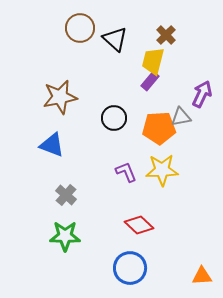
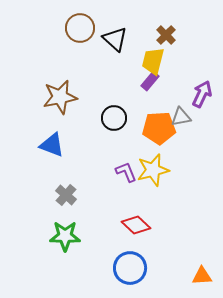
yellow star: moved 9 px left; rotated 12 degrees counterclockwise
red diamond: moved 3 px left
